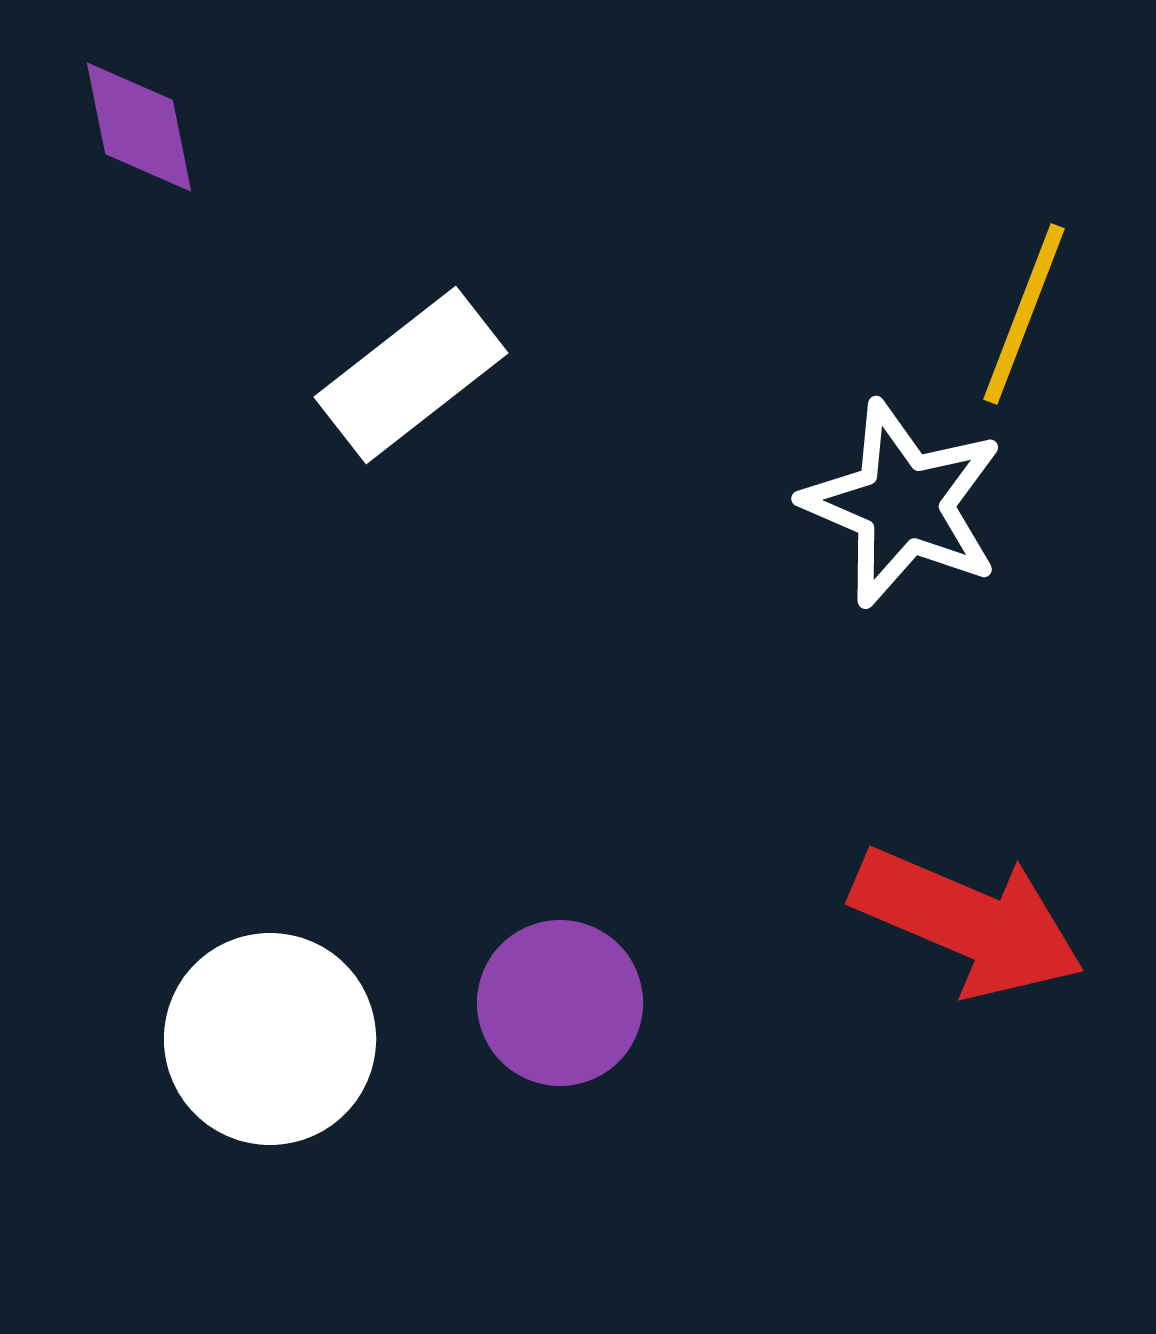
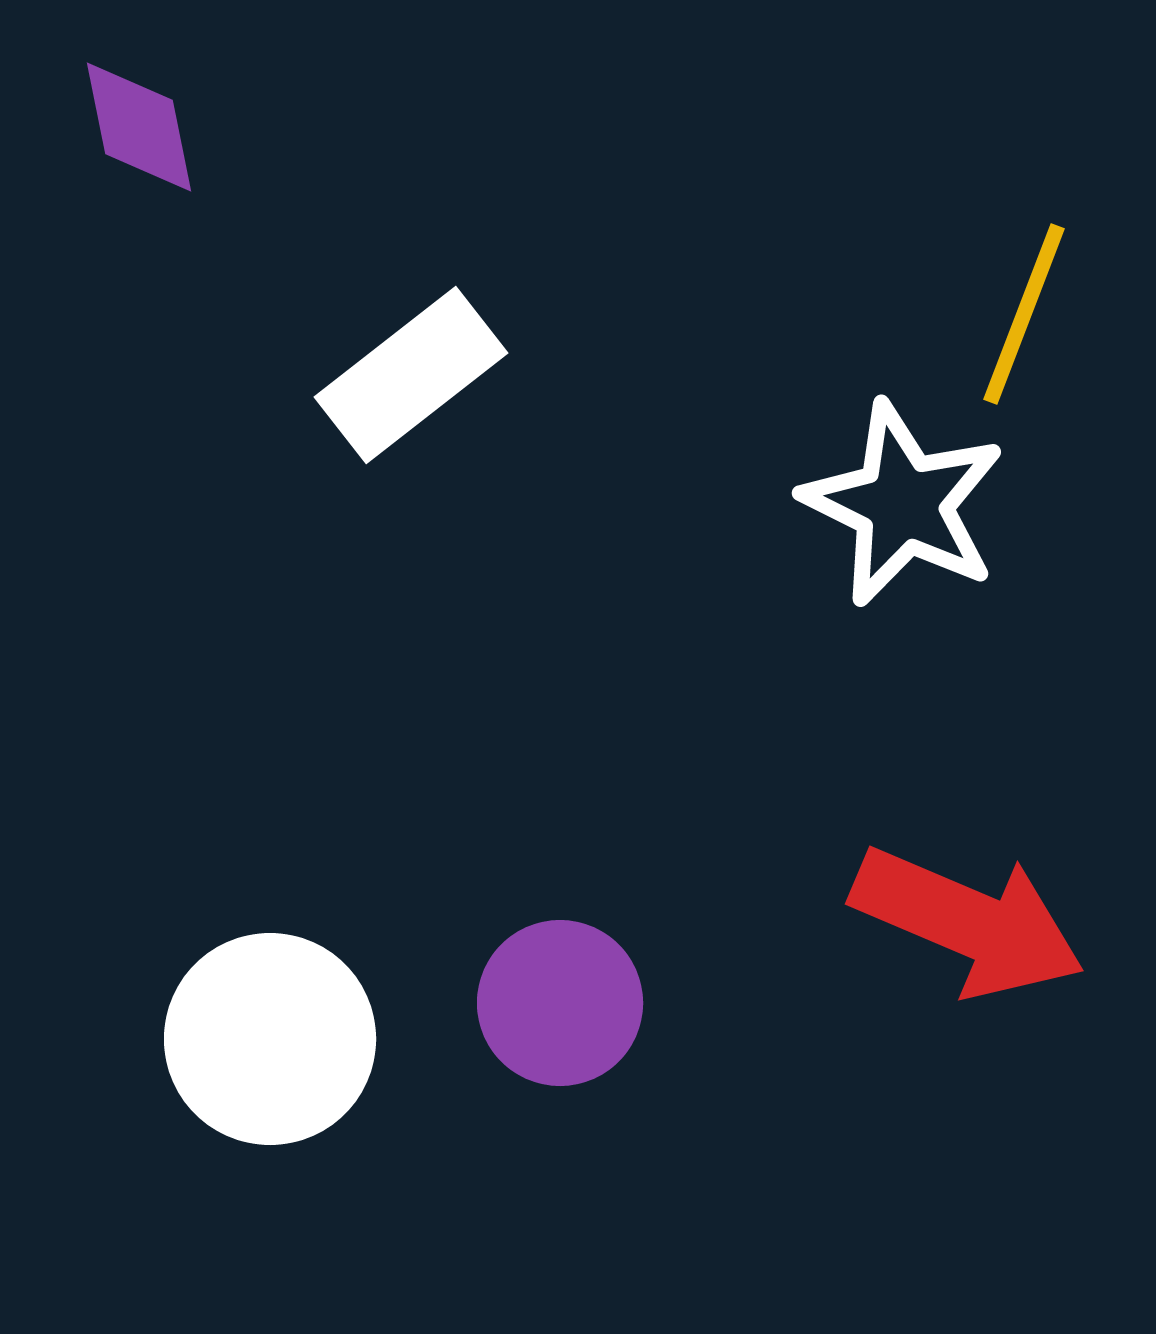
white star: rotated 3 degrees clockwise
